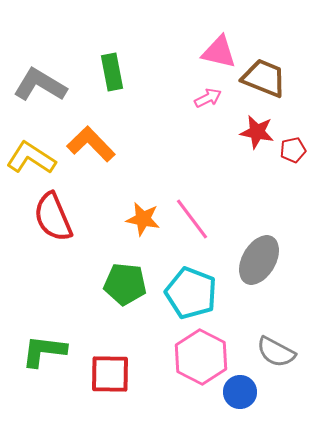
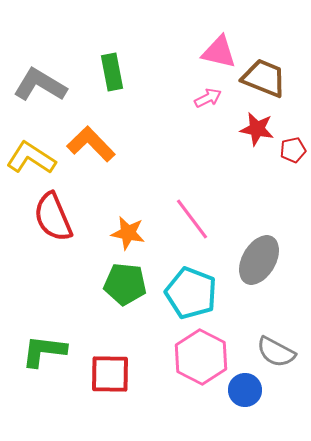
red star: moved 3 px up
orange star: moved 15 px left, 14 px down
blue circle: moved 5 px right, 2 px up
